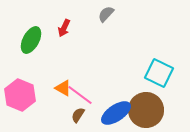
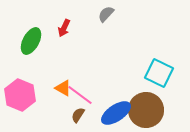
green ellipse: moved 1 px down
